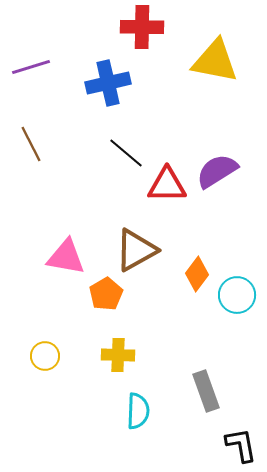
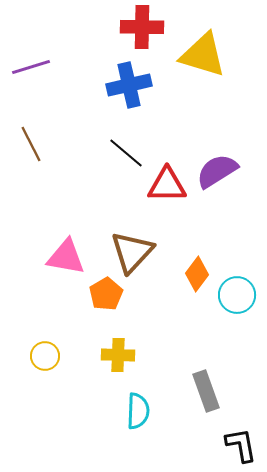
yellow triangle: moved 12 px left, 6 px up; rotated 6 degrees clockwise
blue cross: moved 21 px right, 2 px down
brown triangle: moved 4 px left, 2 px down; rotated 18 degrees counterclockwise
